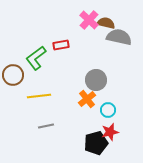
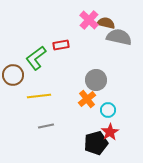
red star: rotated 18 degrees counterclockwise
